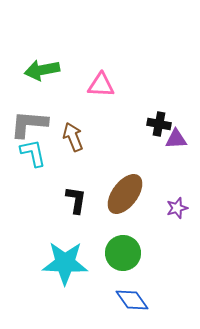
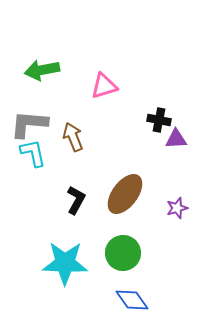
pink triangle: moved 3 px right, 1 px down; rotated 20 degrees counterclockwise
black cross: moved 4 px up
black L-shape: rotated 20 degrees clockwise
